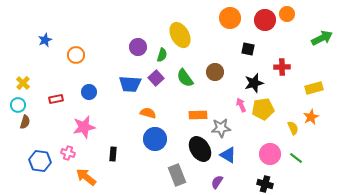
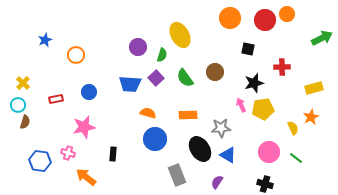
orange rectangle at (198, 115): moved 10 px left
pink circle at (270, 154): moved 1 px left, 2 px up
